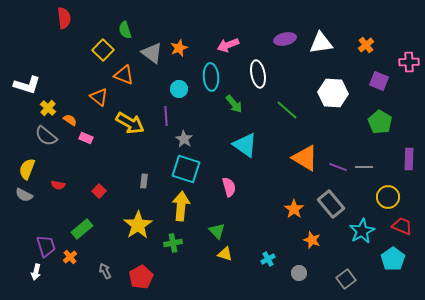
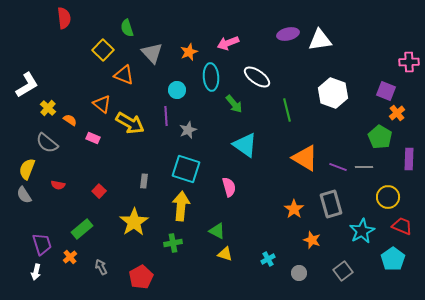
green semicircle at (125, 30): moved 2 px right, 2 px up
purple ellipse at (285, 39): moved 3 px right, 5 px up
white triangle at (321, 43): moved 1 px left, 3 px up
pink arrow at (228, 45): moved 2 px up
orange cross at (366, 45): moved 31 px right, 68 px down
orange star at (179, 48): moved 10 px right, 4 px down
gray triangle at (152, 53): rotated 10 degrees clockwise
white ellipse at (258, 74): moved 1 px left, 3 px down; rotated 44 degrees counterclockwise
purple square at (379, 81): moved 7 px right, 10 px down
white L-shape at (27, 85): rotated 48 degrees counterclockwise
cyan circle at (179, 89): moved 2 px left, 1 px down
white hexagon at (333, 93): rotated 16 degrees clockwise
orange triangle at (99, 97): moved 3 px right, 7 px down
green line at (287, 110): rotated 35 degrees clockwise
green pentagon at (380, 122): moved 15 px down
gray semicircle at (46, 136): moved 1 px right, 7 px down
pink rectangle at (86, 138): moved 7 px right
gray star at (184, 139): moved 4 px right, 9 px up; rotated 18 degrees clockwise
gray semicircle at (24, 195): rotated 30 degrees clockwise
gray rectangle at (331, 204): rotated 24 degrees clockwise
yellow star at (138, 225): moved 4 px left, 3 px up
green triangle at (217, 231): rotated 18 degrees counterclockwise
purple trapezoid at (46, 246): moved 4 px left, 2 px up
gray arrow at (105, 271): moved 4 px left, 4 px up
gray square at (346, 279): moved 3 px left, 8 px up
